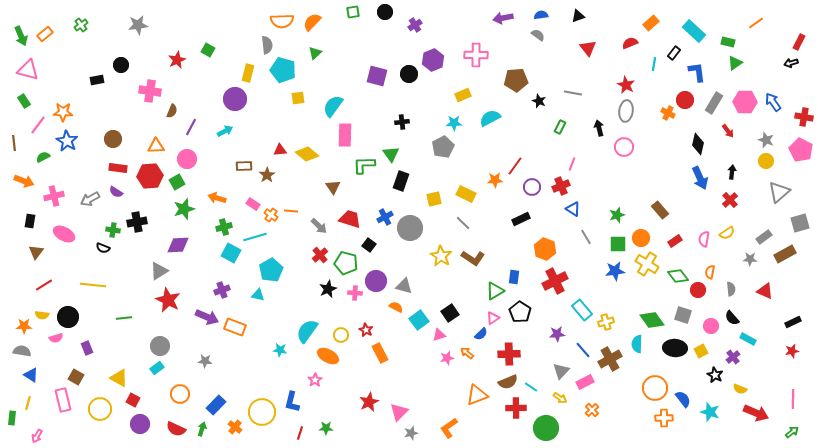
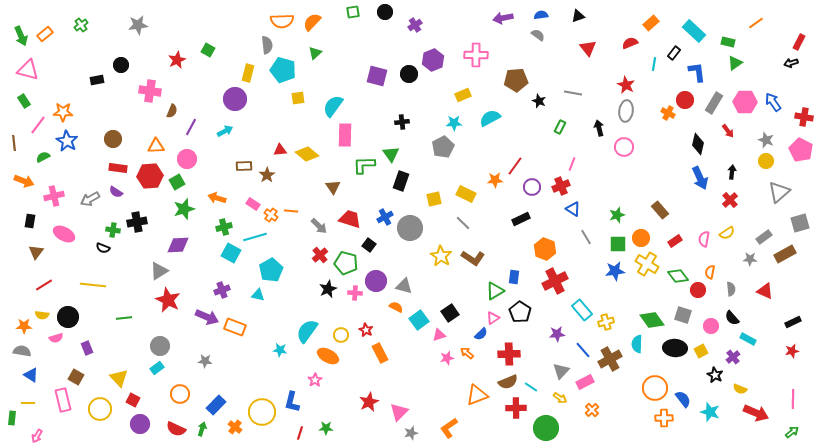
yellow triangle at (119, 378): rotated 18 degrees clockwise
yellow line at (28, 403): rotated 72 degrees clockwise
